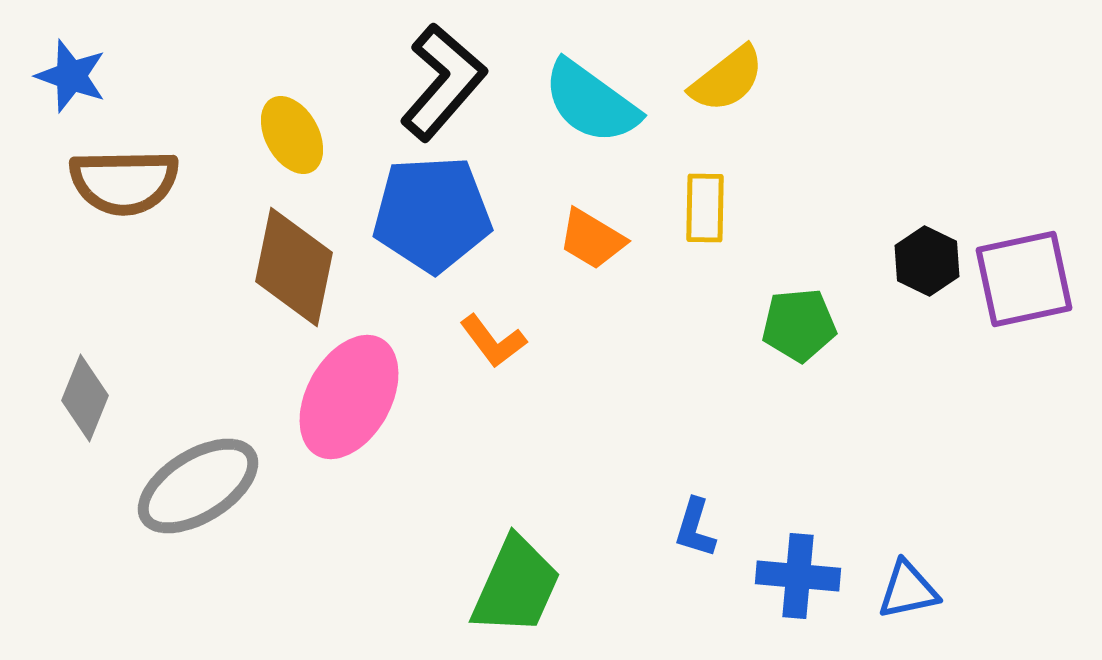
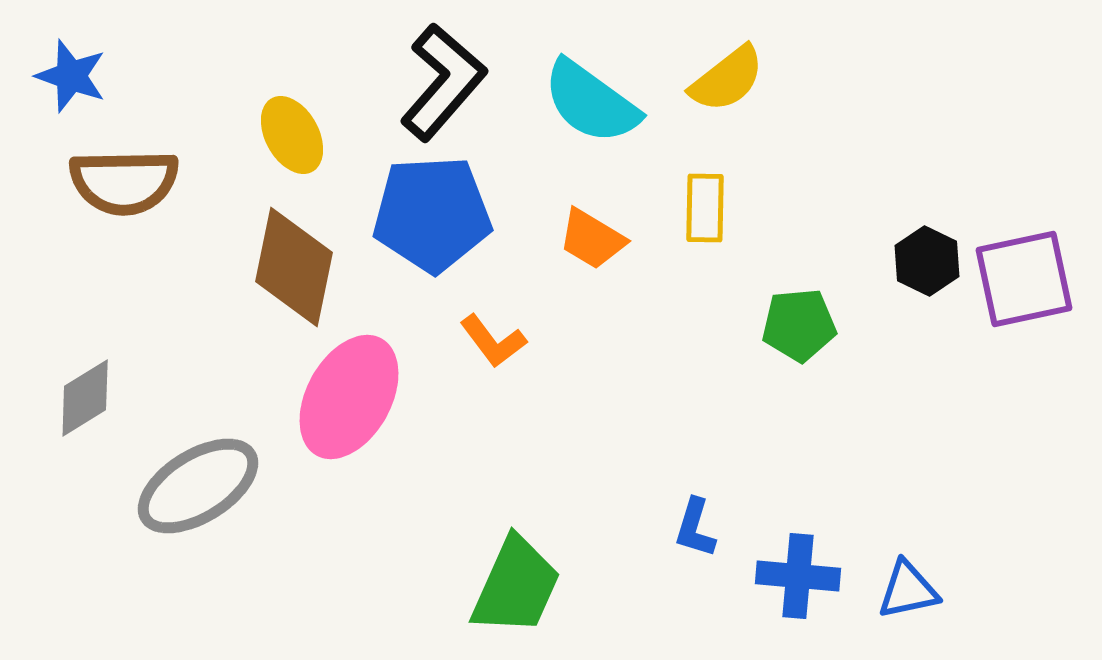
gray diamond: rotated 36 degrees clockwise
